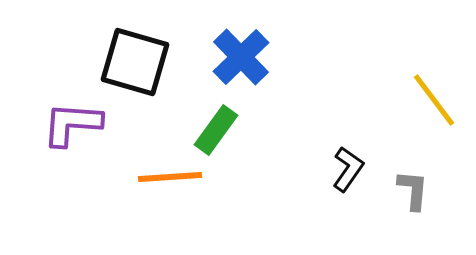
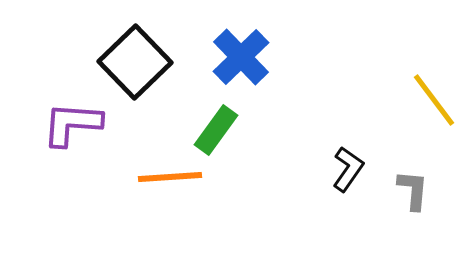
black square: rotated 30 degrees clockwise
